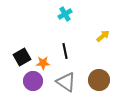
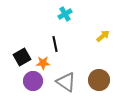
black line: moved 10 px left, 7 px up
